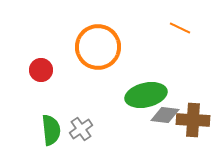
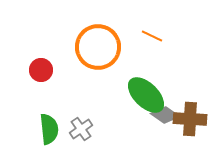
orange line: moved 28 px left, 8 px down
green ellipse: rotated 57 degrees clockwise
gray diamond: rotated 28 degrees clockwise
brown cross: moved 3 px left, 1 px up
green semicircle: moved 2 px left, 1 px up
